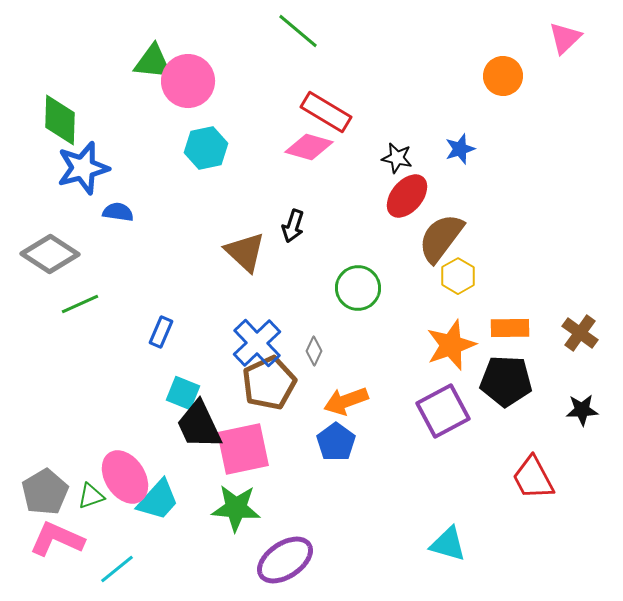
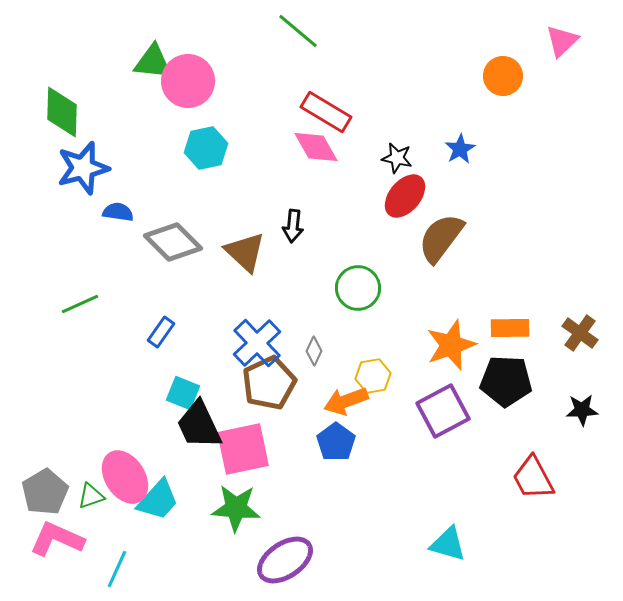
pink triangle at (565, 38): moved 3 px left, 3 px down
green diamond at (60, 120): moved 2 px right, 8 px up
pink diamond at (309, 147): moved 7 px right; rotated 45 degrees clockwise
blue star at (460, 149): rotated 12 degrees counterclockwise
red ellipse at (407, 196): moved 2 px left
black arrow at (293, 226): rotated 12 degrees counterclockwise
gray diamond at (50, 254): moved 123 px right, 12 px up; rotated 12 degrees clockwise
yellow hexagon at (458, 276): moved 85 px left, 100 px down; rotated 20 degrees clockwise
blue rectangle at (161, 332): rotated 12 degrees clockwise
cyan line at (117, 569): rotated 27 degrees counterclockwise
